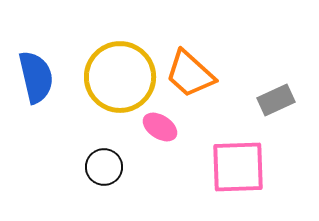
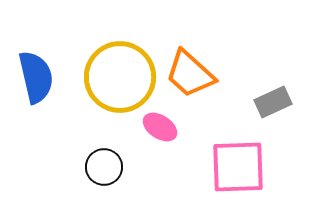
gray rectangle: moved 3 px left, 2 px down
